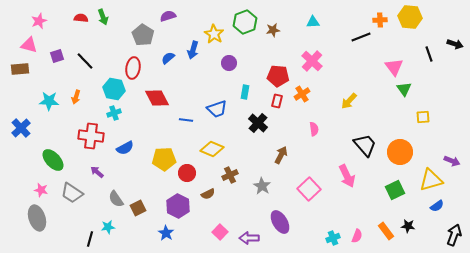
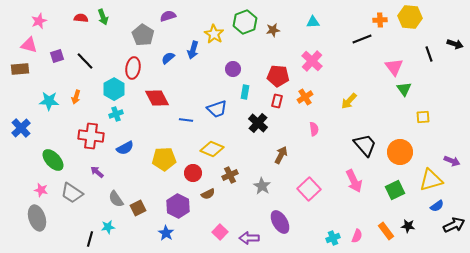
black line at (361, 37): moved 1 px right, 2 px down
purple circle at (229, 63): moved 4 px right, 6 px down
cyan hexagon at (114, 89): rotated 20 degrees clockwise
orange cross at (302, 94): moved 3 px right, 3 px down
cyan cross at (114, 113): moved 2 px right, 1 px down
red circle at (187, 173): moved 6 px right
pink arrow at (347, 176): moved 7 px right, 5 px down
black arrow at (454, 235): moved 10 px up; rotated 45 degrees clockwise
